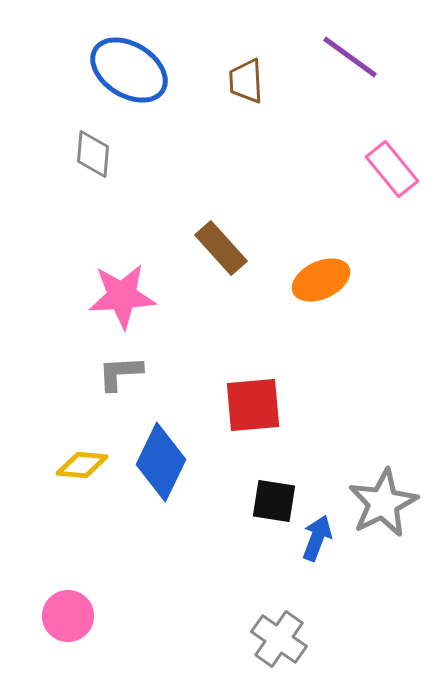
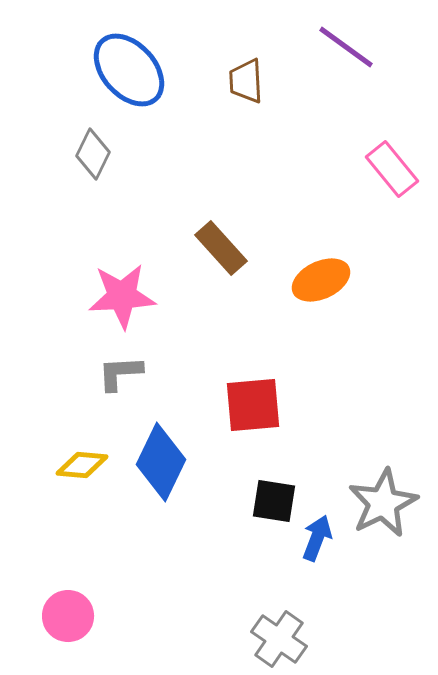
purple line: moved 4 px left, 10 px up
blue ellipse: rotated 16 degrees clockwise
gray diamond: rotated 21 degrees clockwise
